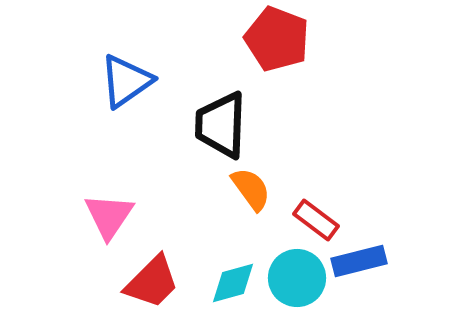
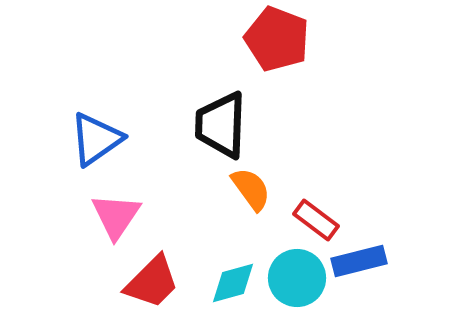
blue triangle: moved 30 px left, 58 px down
pink triangle: moved 7 px right
